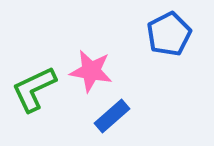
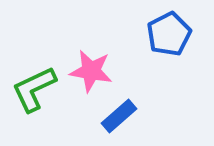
blue rectangle: moved 7 px right
